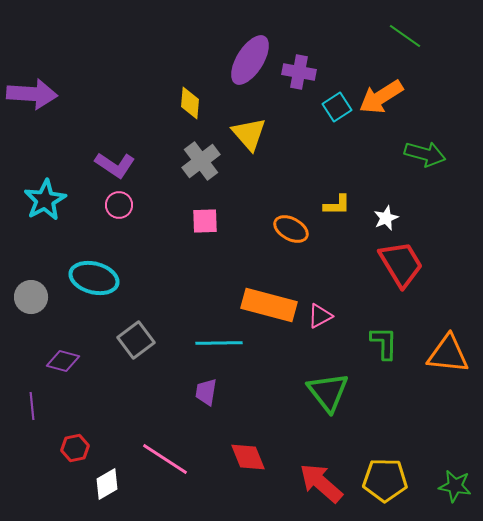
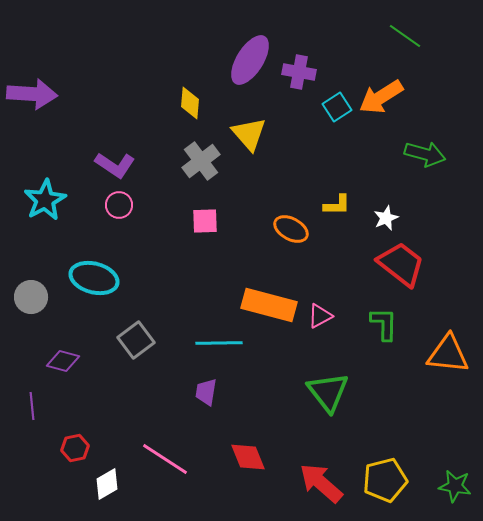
red trapezoid: rotated 21 degrees counterclockwise
green L-shape: moved 19 px up
yellow pentagon: rotated 15 degrees counterclockwise
